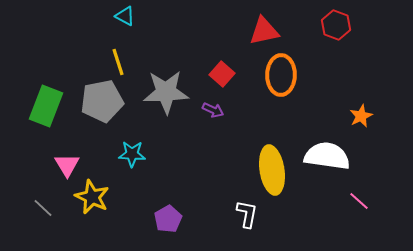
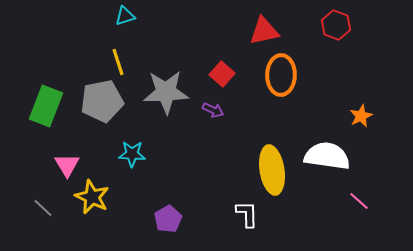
cyan triangle: rotated 45 degrees counterclockwise
white L-shape: rotated 12 degrees counterclockwise
